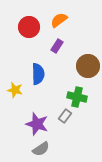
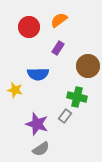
purple rectangle: moved 1 px right, 2 px down
blue semicircle: rotated 90 degrees clockwise
